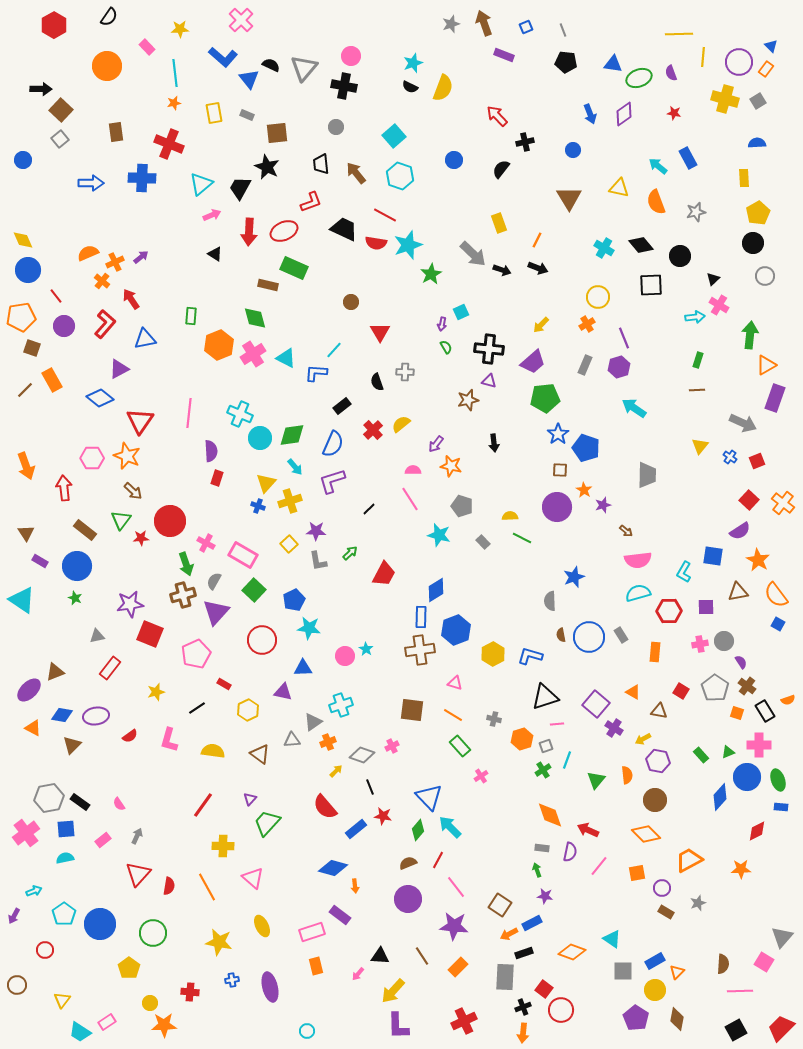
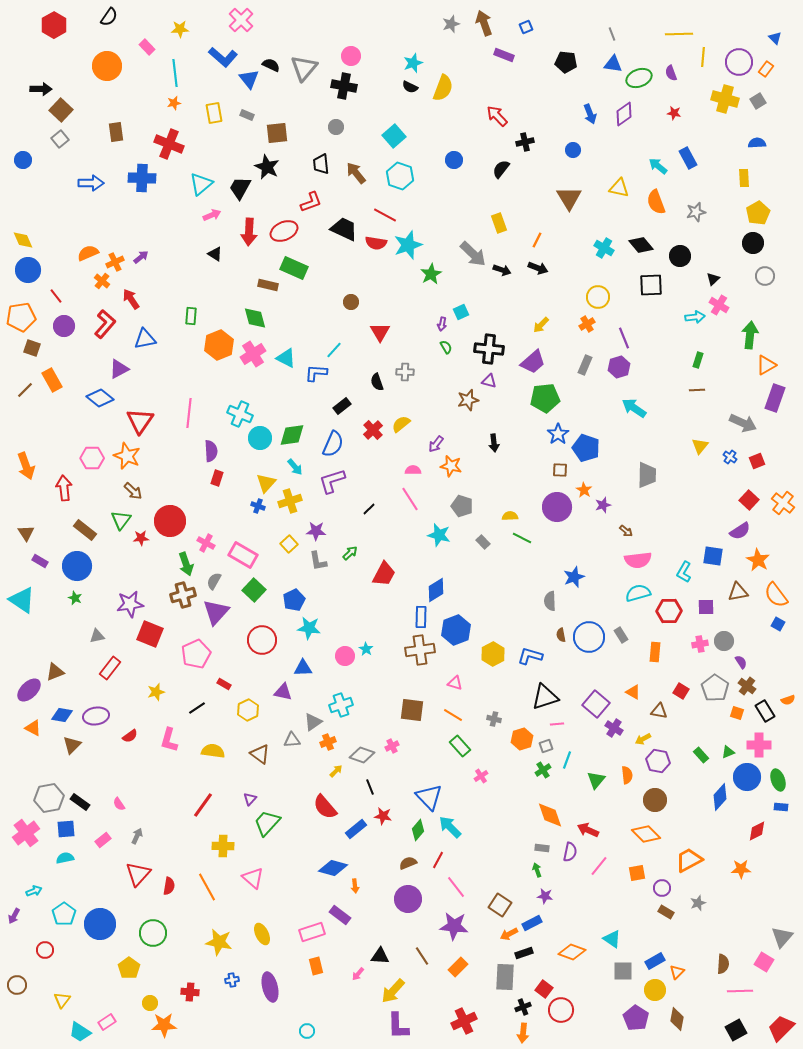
gray line at (563, 30): moved 49 px right, 4 px down
blue triangle at (771, 46): moved 4 px right, 8 px up
yellow ellipse at (262, 926): moved 8 px down
